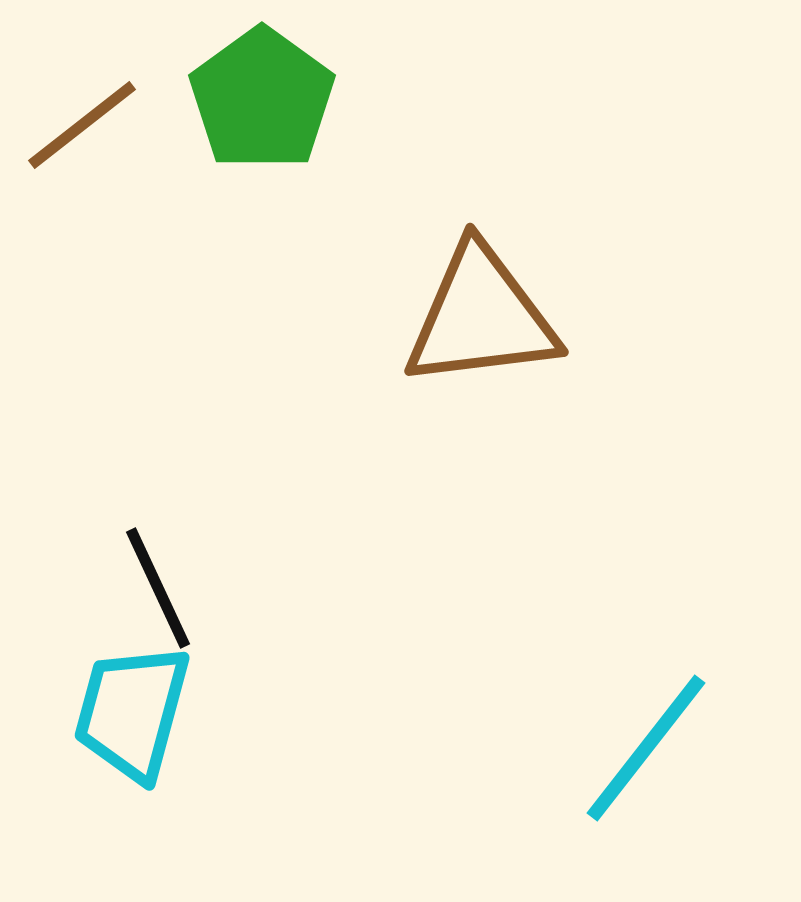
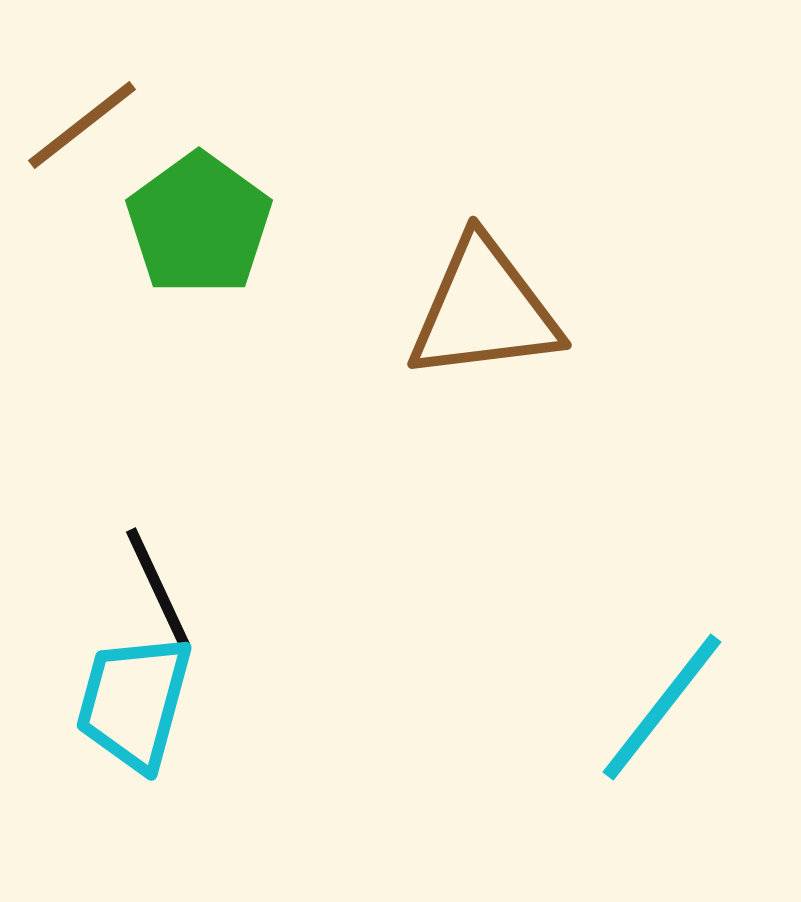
green pentagon: moved 63 px left, 125 px down
brown triangle: moved 3 px right, 7 px up
cyan trapezoid: moved 2 px right, 10 px up
cyan line: moved 16 px right, 41 px up
